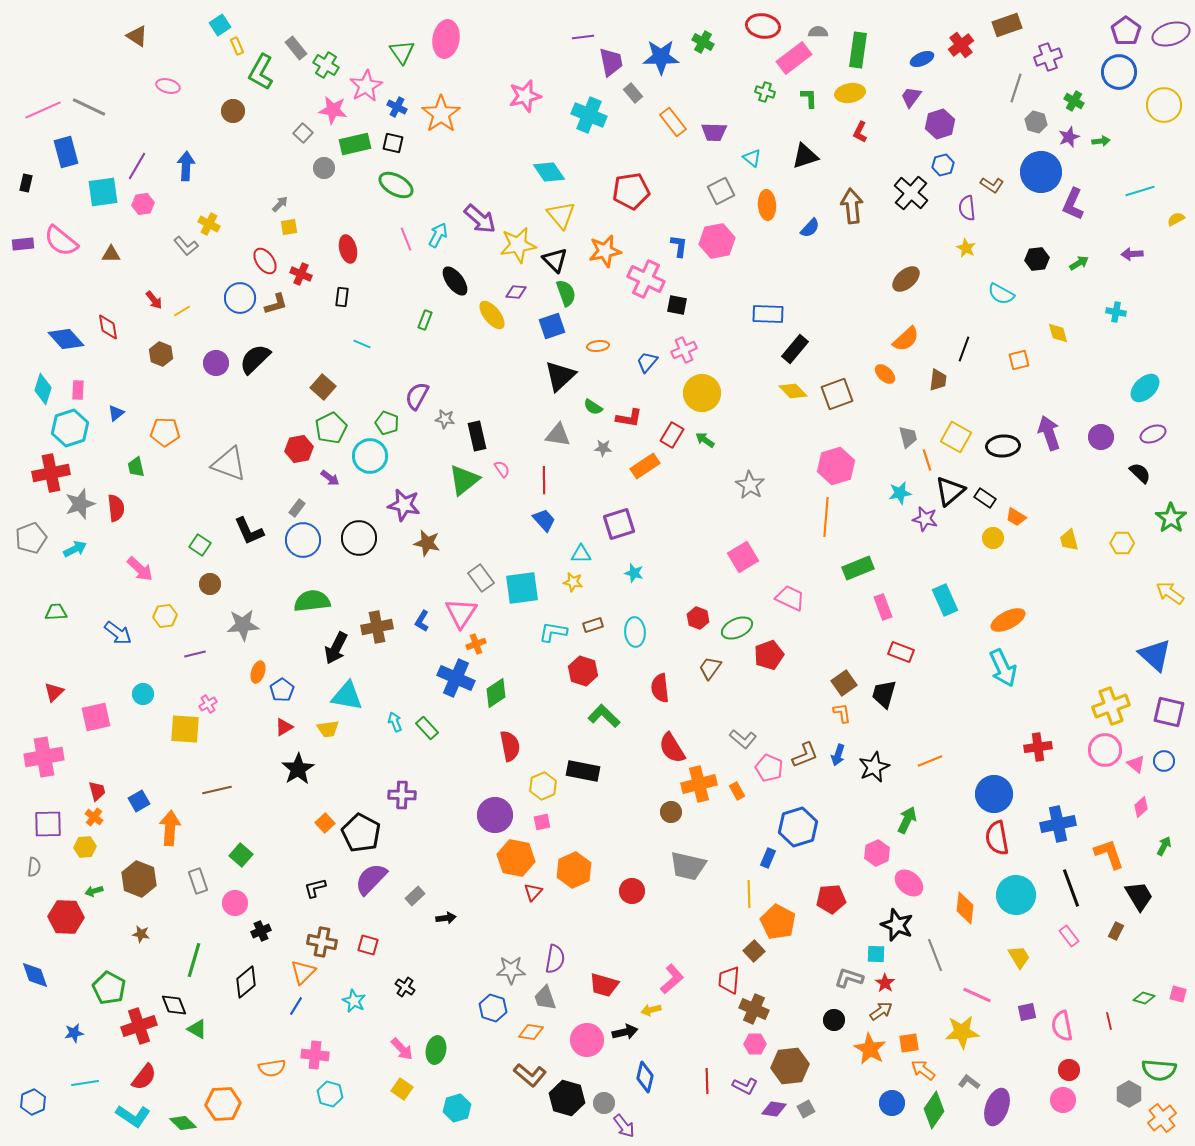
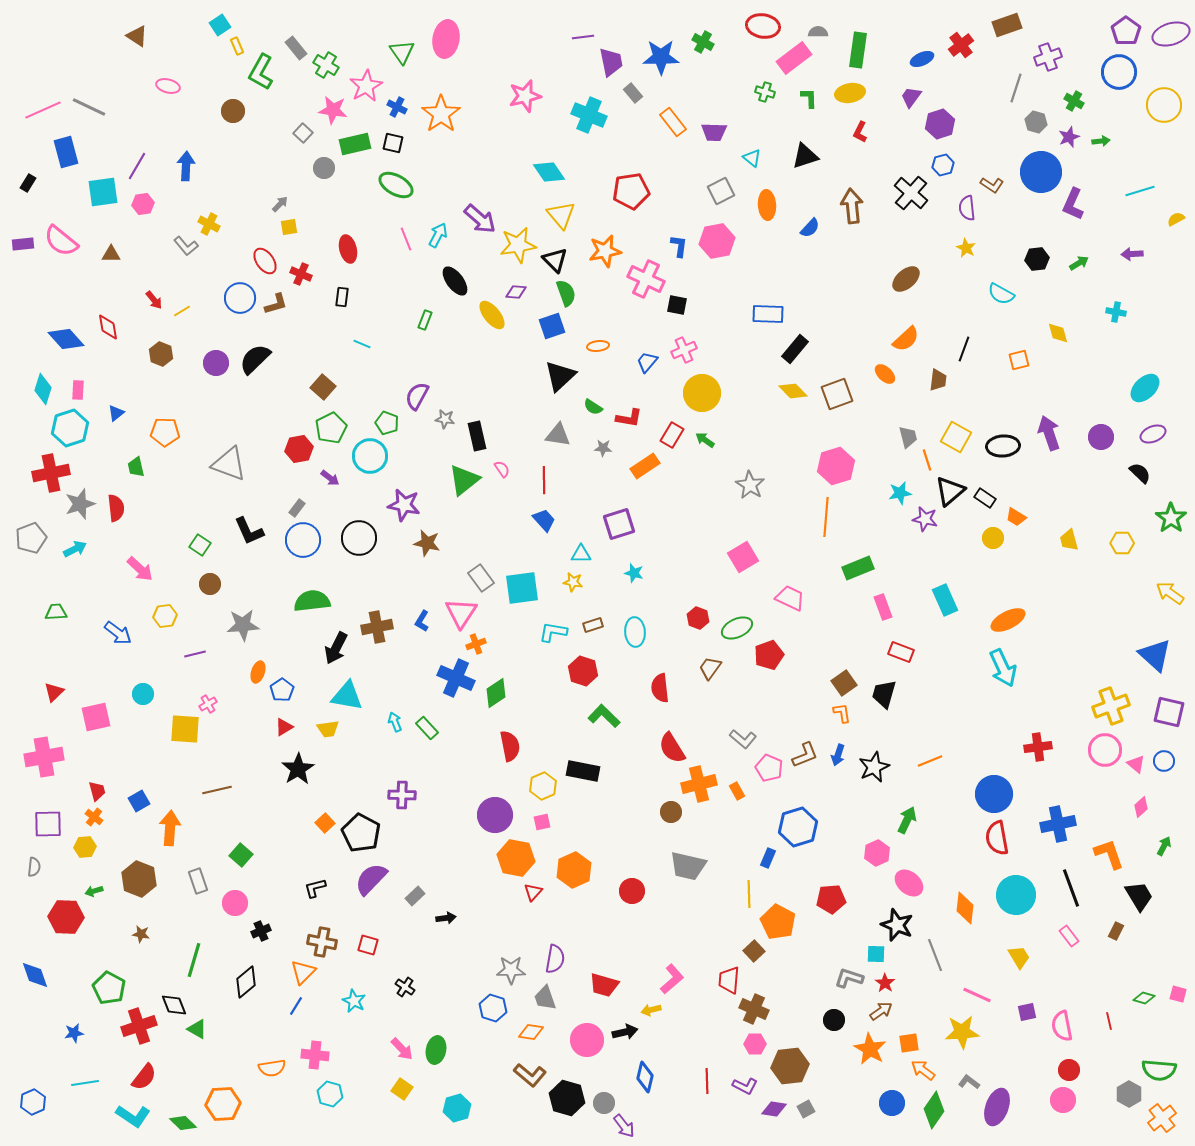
black rectangle at (26, 183): moved 2 px right; rotated 18 degrees clockwise
